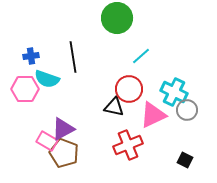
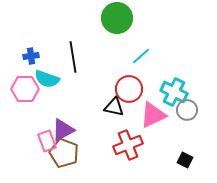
purple triangle: moved 1 px down
pink rectangle: rotated 40 degrees clockwise
